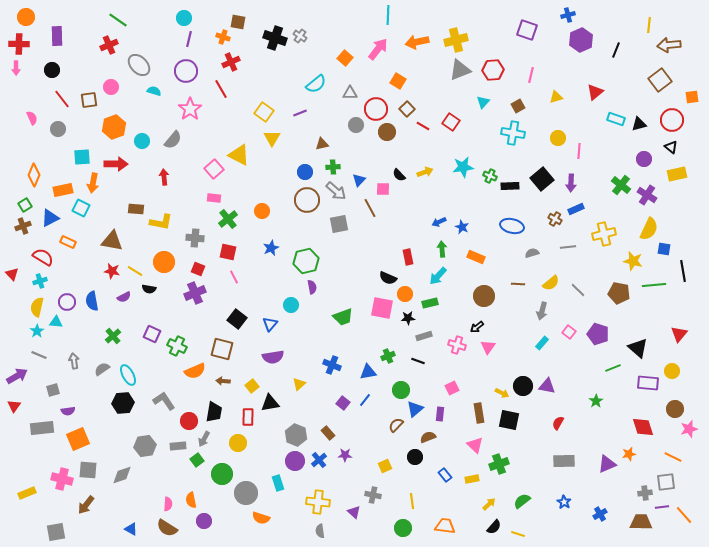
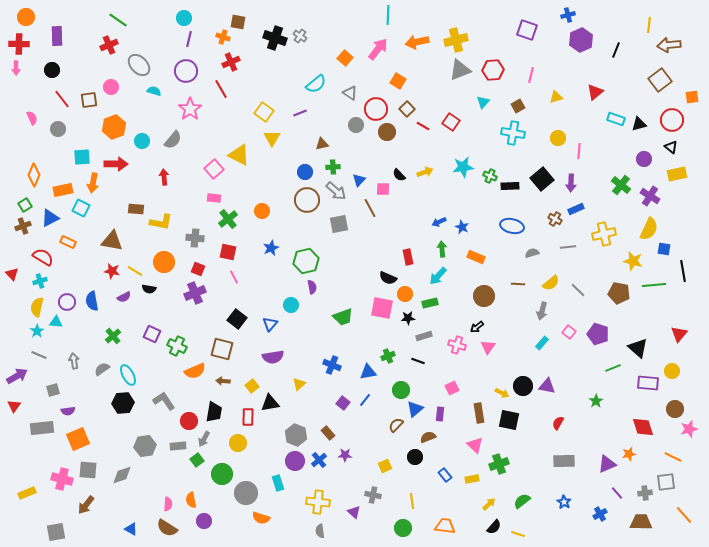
gray triangle at (350, 93): rotated 35 degrees clockwise
purple cross at (647, 195): moved 3 px right, 1 px down
purple line at (662, 507): moved 45 px left, 14 px up; rotated 56 degrees clockwise
